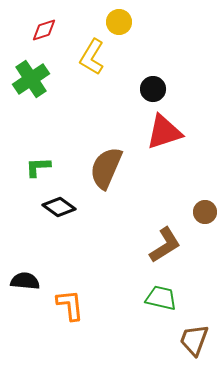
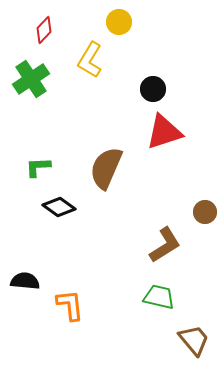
red diamond: rotated 28 degrees counterclockwise
yellow L-shape: moved 2 px left, 3 px down
green trapezoid: moved 2 px left, 1 px up
brown trapezoid: rotated 120 degrees clockwise
